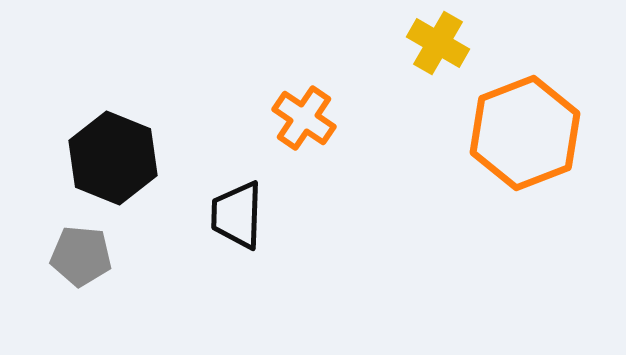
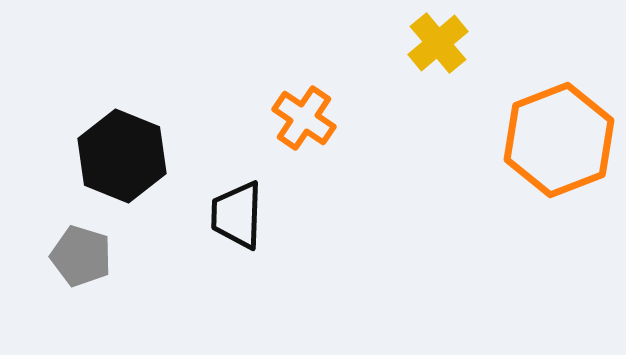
yellow cross: rotated 20 degrees clockwise
orange hexagon: moved 34 px right, 7 px down
black hexagon: moved 9 px right, 2 px up
gray pentagon: rotated 12 degrees clockwise
